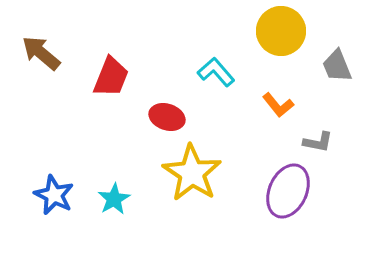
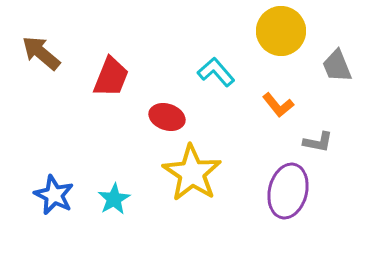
purple ellipse: rotated 10 degrees counterclockwise
